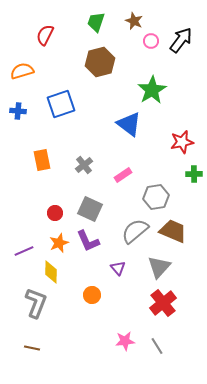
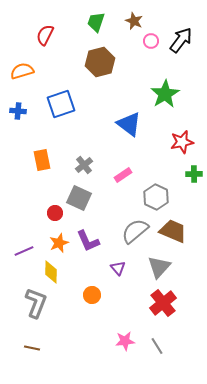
green star: moved 13 px right, 4 px down
gray hexagon: rotated 25 degrees counterclockwise
gray square: moved 11 px left, 11 px up
